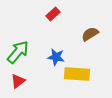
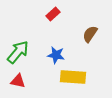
brown semicircle: rotated 24 degrees counterclockwise
blue star: moved 2 px up
yellow rectangle: moved 4 px left, 3 px down
red triangle: rotated 49 degrees clockwise
